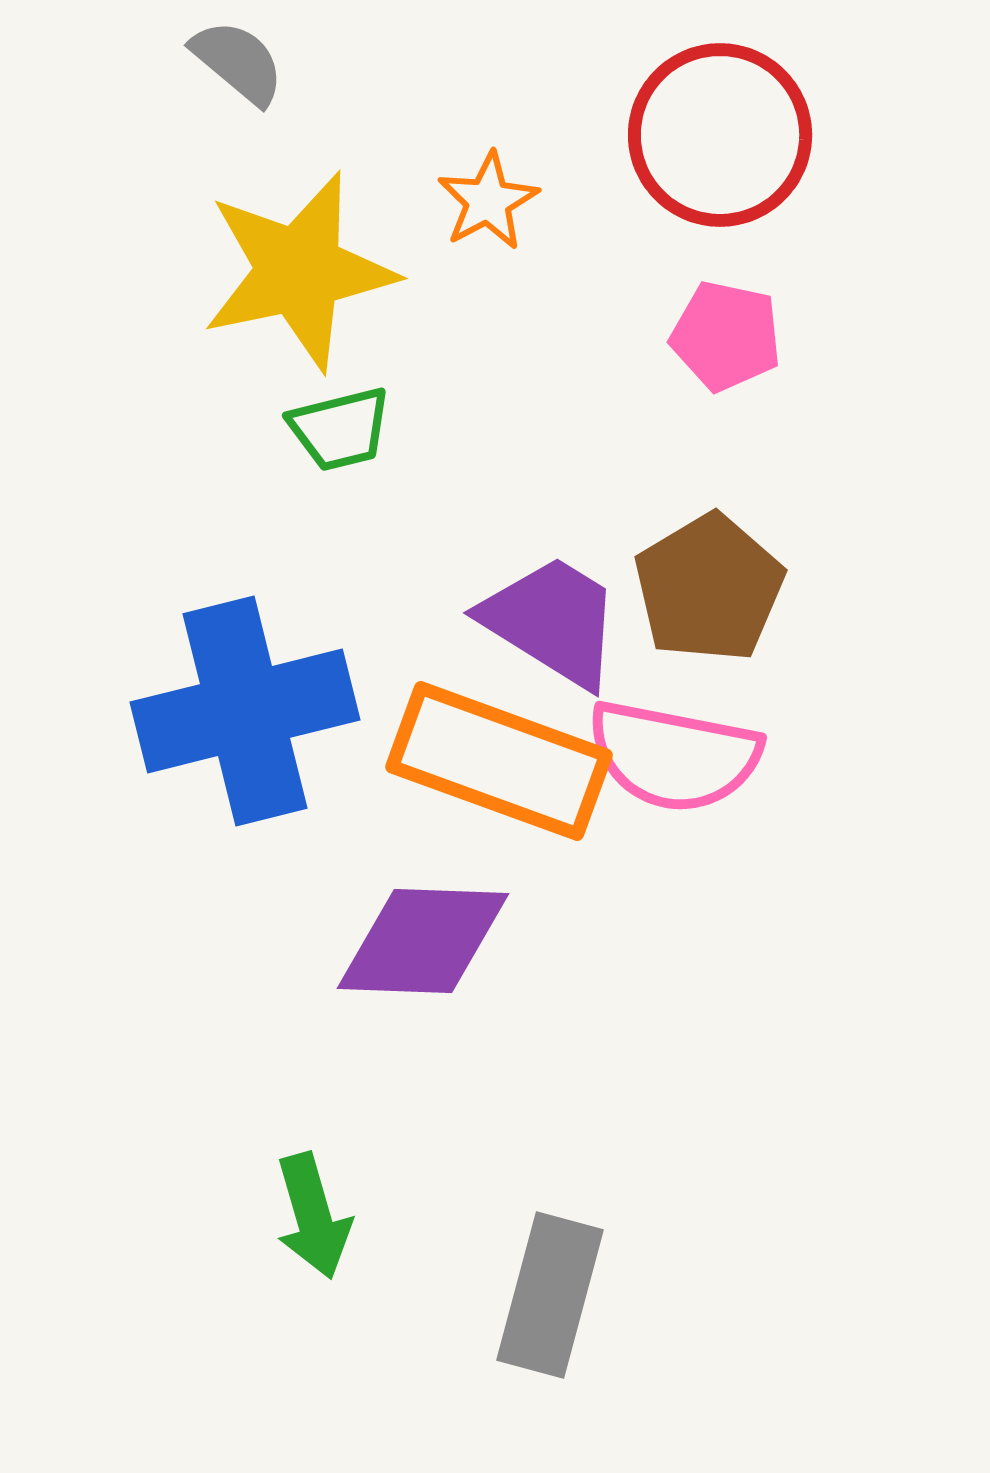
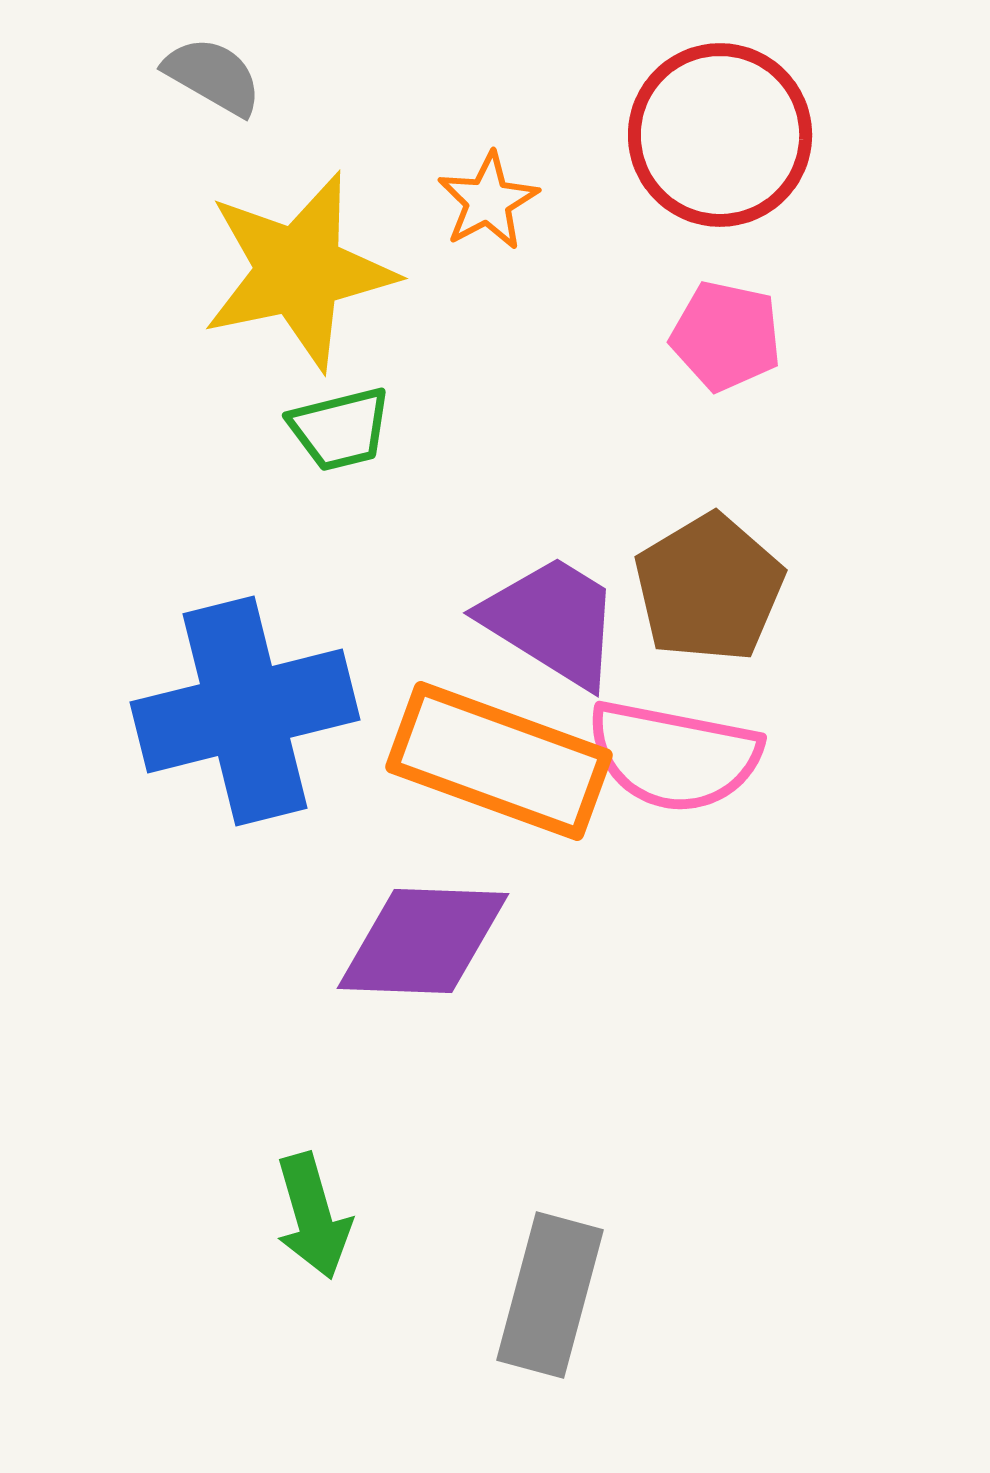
gray semicircle: moved 25 px left, 14 px down; rotated 10 degrees counterclockwise
